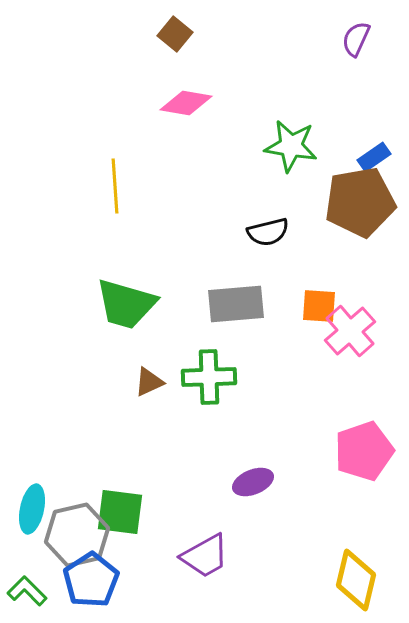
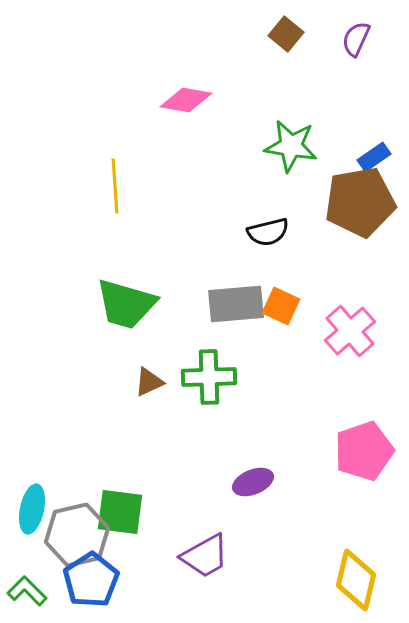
brown square: moved 111 px right
pink diamond: moved 3 px up
orange square: moved 38 px left; rotated 21 degrees clockwise
